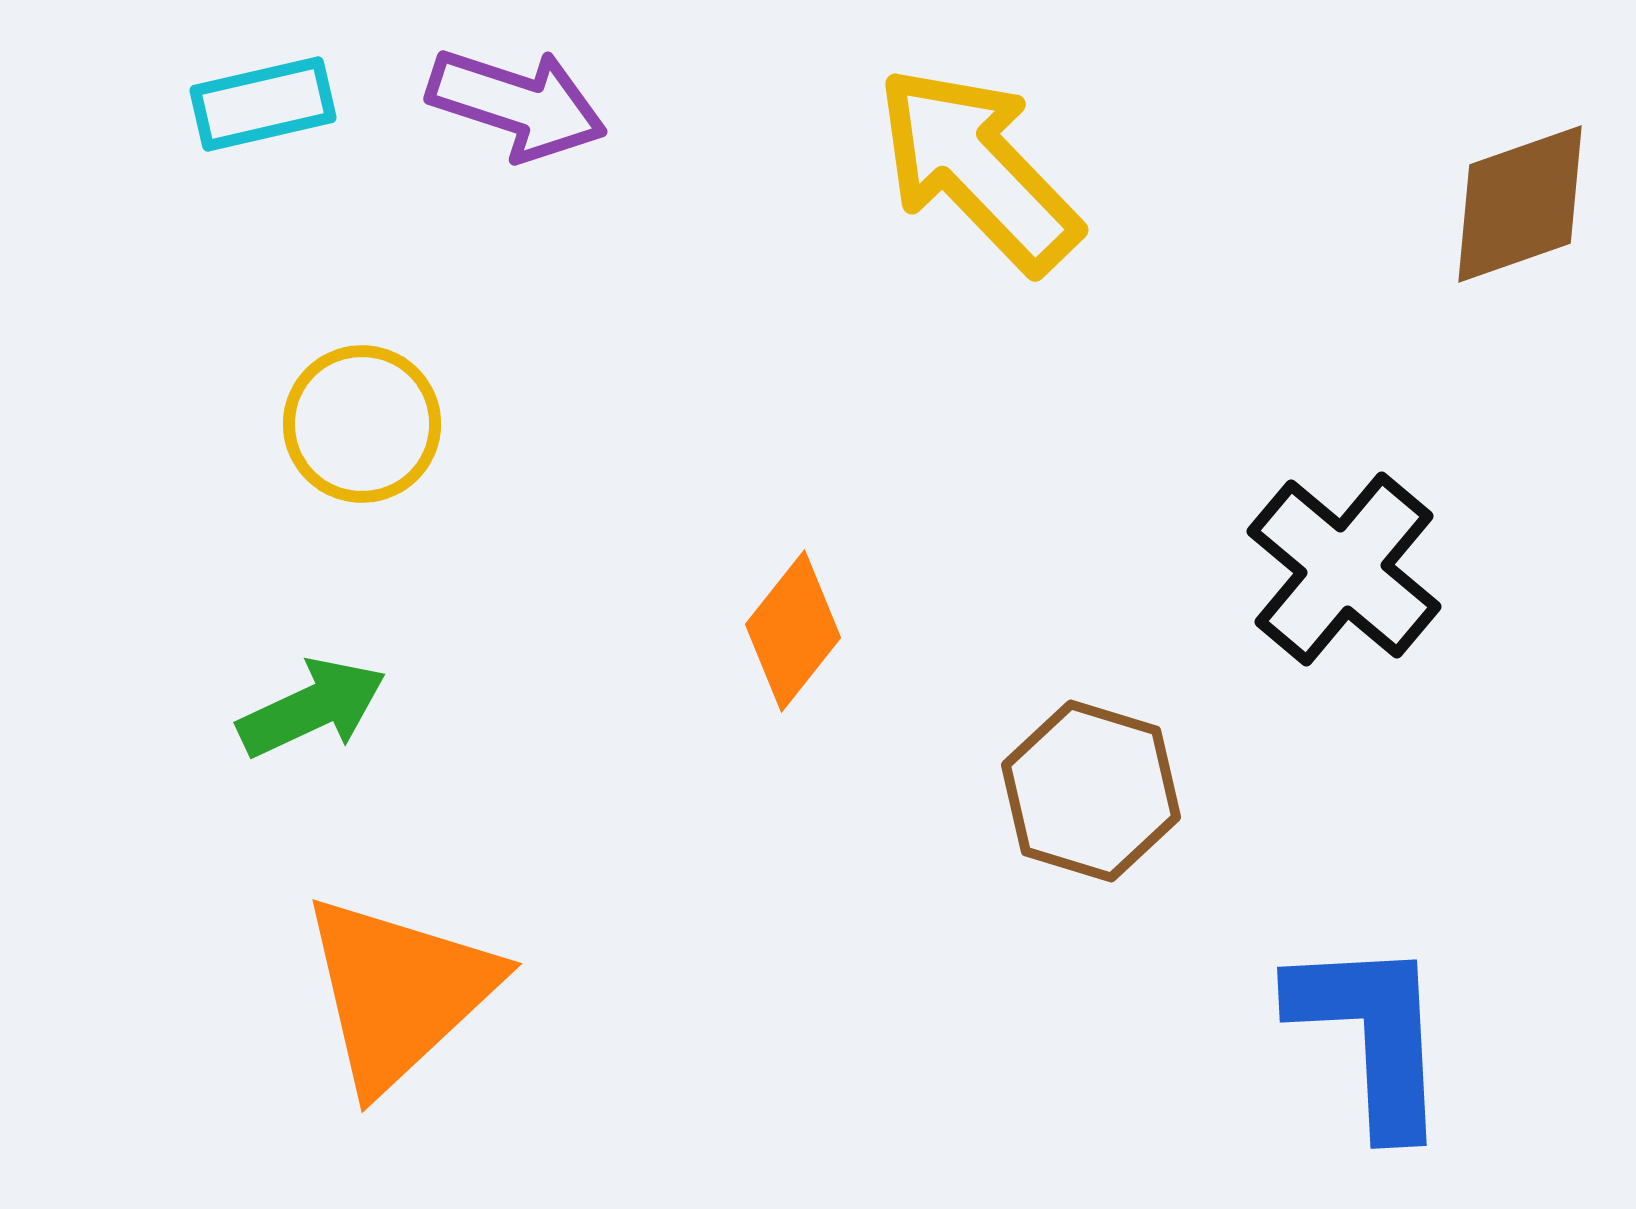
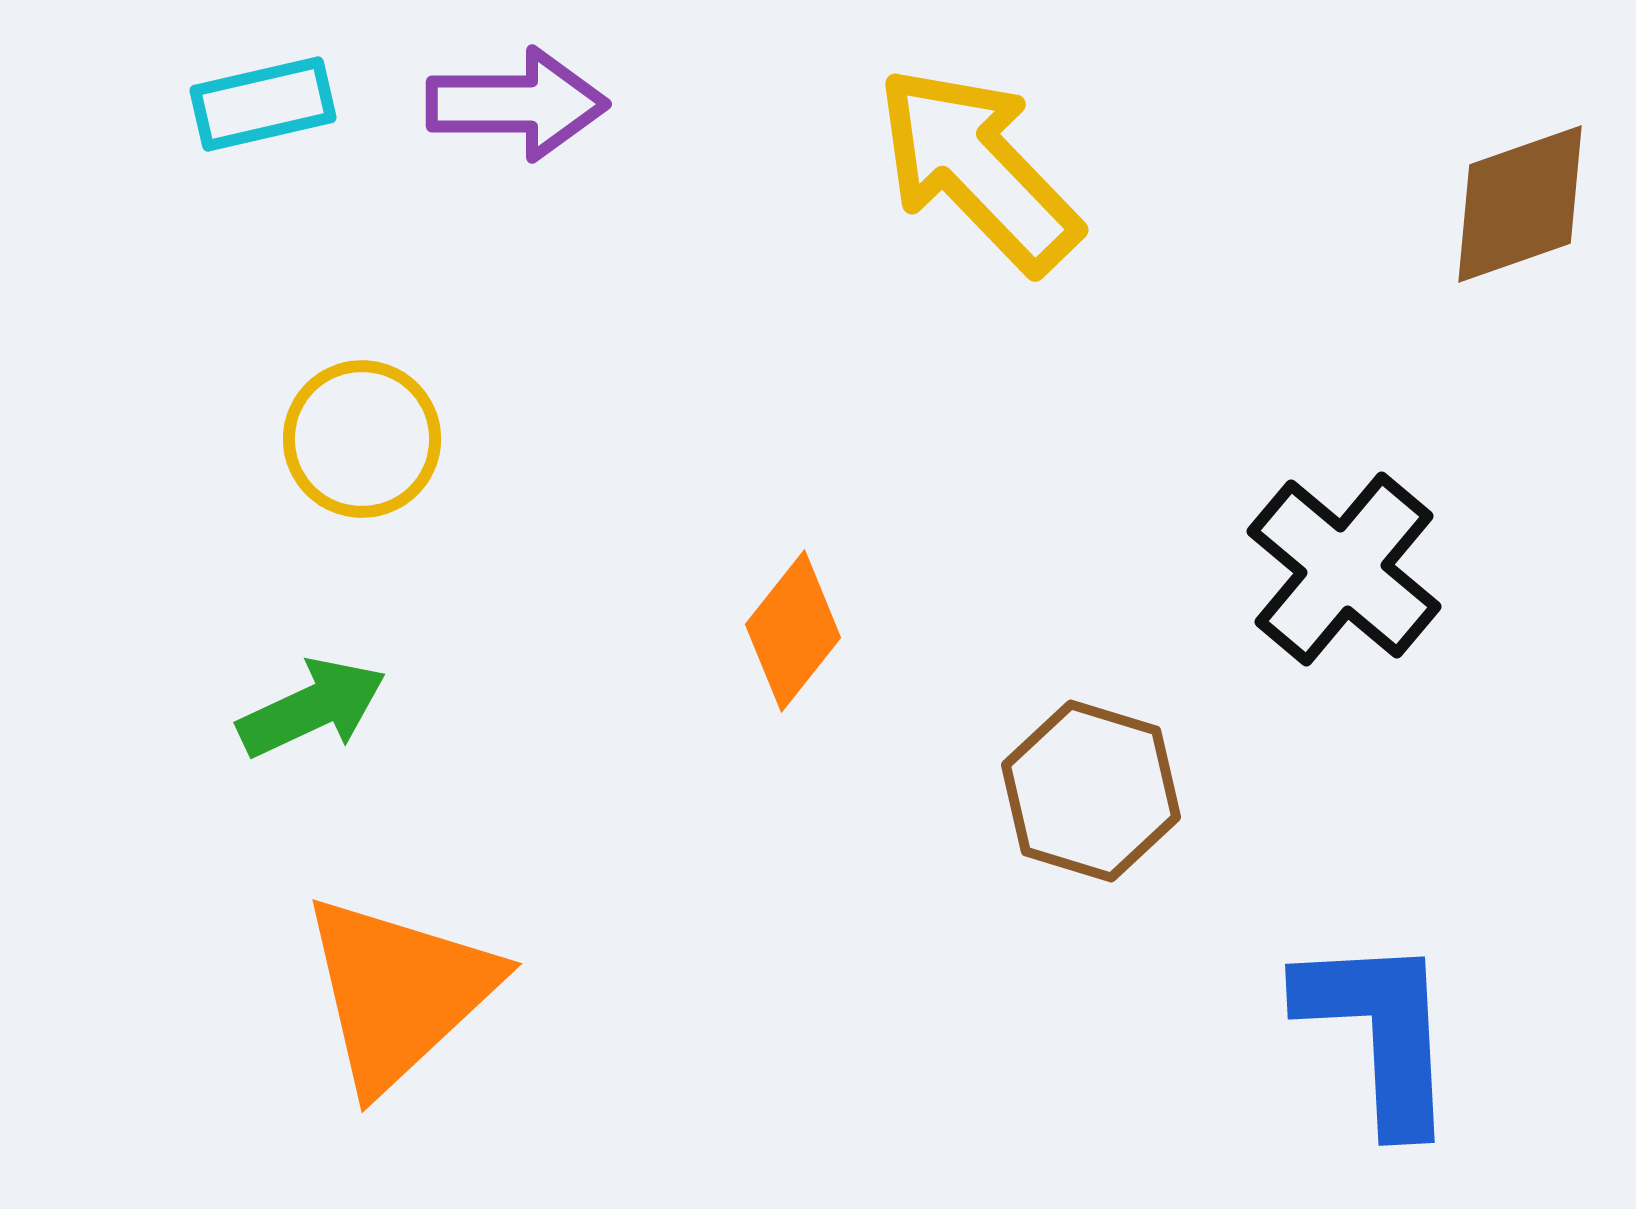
purple arrow: rotated 18 degrees counterclockwise
yellow circle: moved 15 px down
blue L-shape: moved 8 px right, 3 px up
